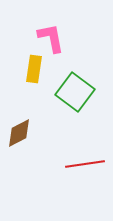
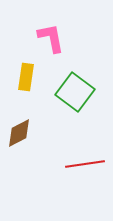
yellow rectangle: moved 8 px left, 8 px down
